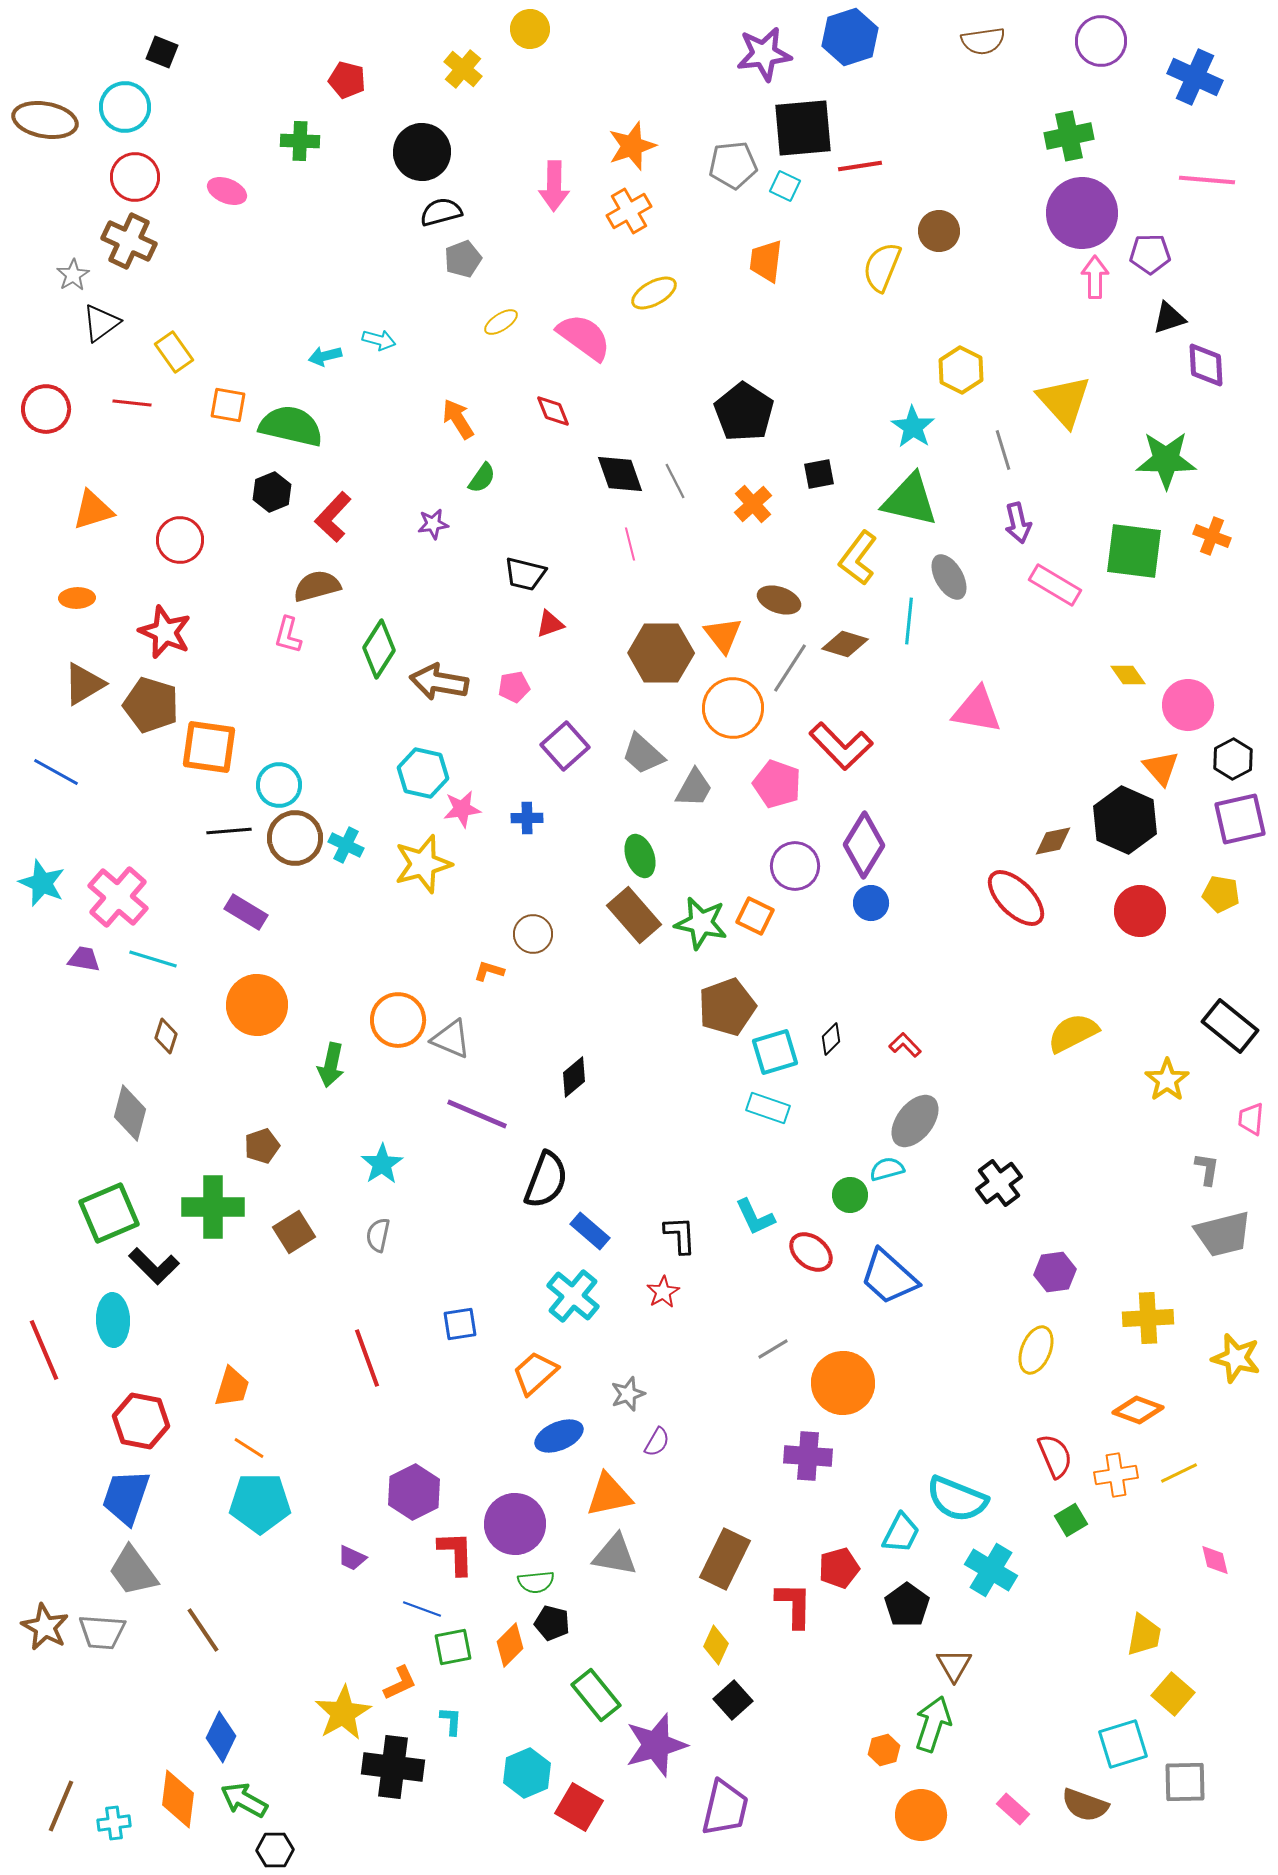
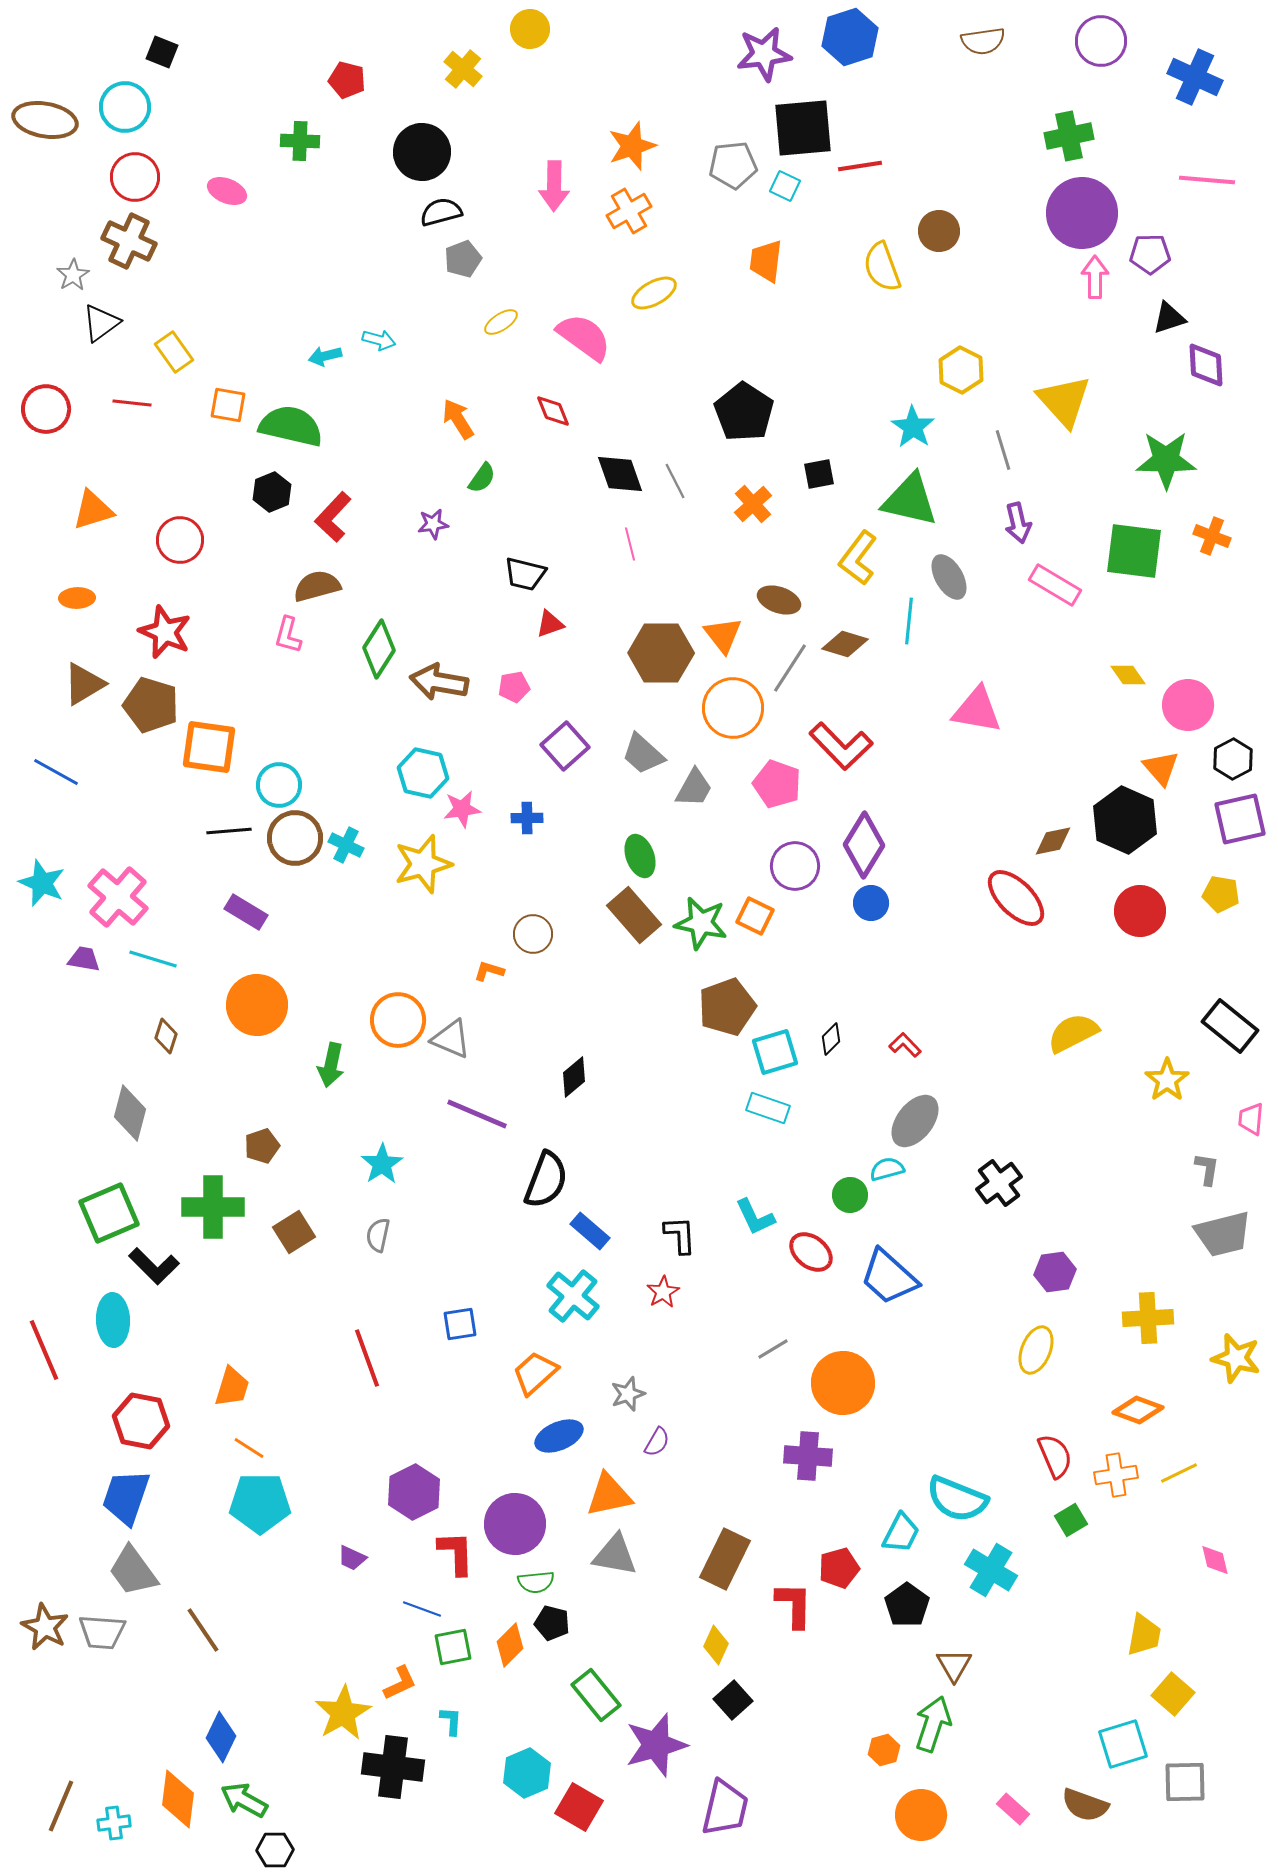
yellow semicircle at (882, 267): rotated 42 degrees counterclockwise
